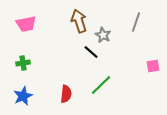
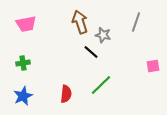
brown arrow: moved 1 px right, 1 px down
gray star: rotated 14 degrees counterclockwise
